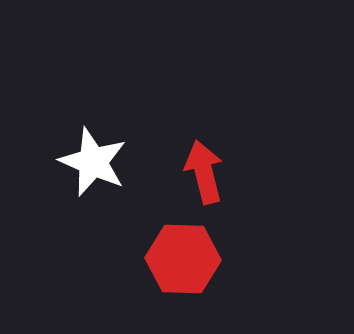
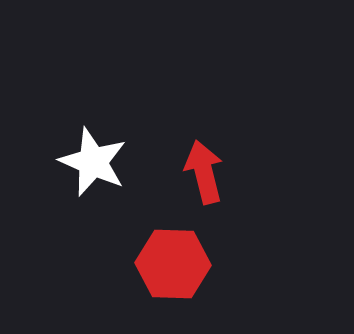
red hexagon: moved 10 px left, 5 px down
